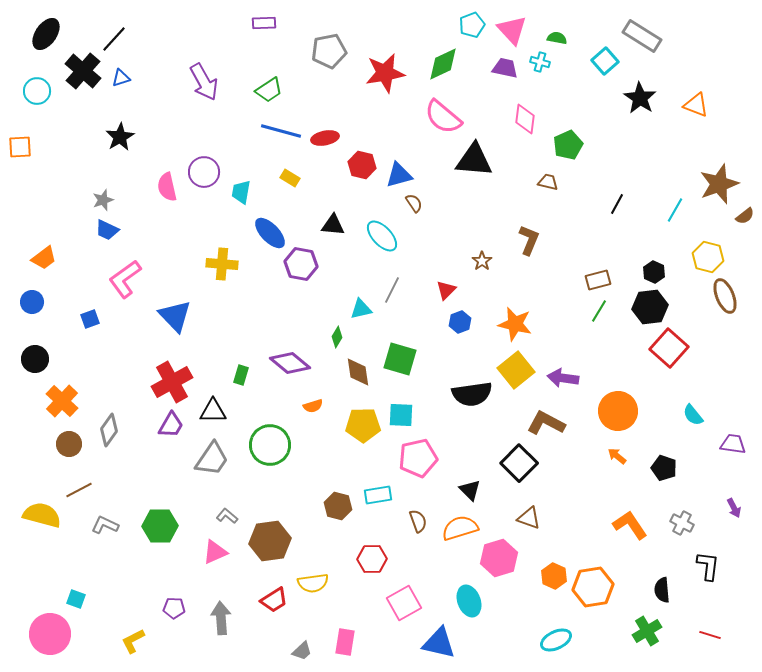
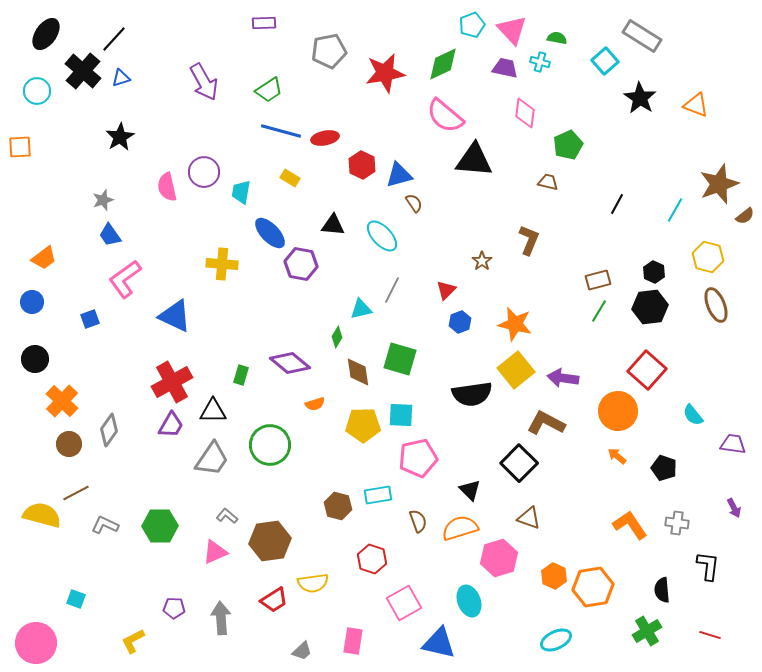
pink semicircle at (443, 117): moved 2 px right, 1 px up
pink diamond at (525, 119): moved 6 px up
red hexagon at (362, 165): rotated 12 degrees clockwise
blue trapezoid at (107, 230): moved 3 px right, 5 px down; rotated 30 degrees clockwise
brown ellipse at (725, 296): moved 9 px left, 9 px down
blue triangle at (175, 316): rotated 21 degrees counterclockwise
red square at (669, 348): moved 22 px left, 22 px down
orange semicircle at (313, 406): moved 2 px right, 2 px up
brown line at (79, 490): moved 3 px left, 3 px down
gray cross at (682, 523): moved 5 px left; rotated 20 degrees counterclockwise
red hexagon at (372, 559): rotated 20 degrees clockwise
pink circle at (50, 634): moved 14 px left, 9 px down
pink rectangle at (345, 642): moved 8 px right, 1 px up
